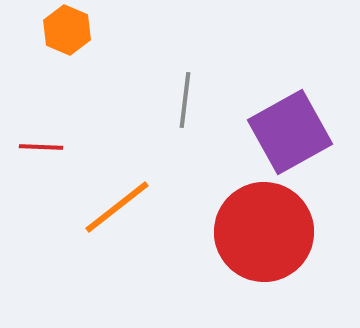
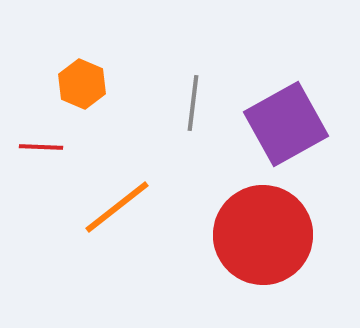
orange hexagon: moved 15 px right, 54 px down
gray line: moved 8 px right, 3 px down
purple square: moved 4 px left, 8 px up
red circle: moved 1 px left, 3 px down
